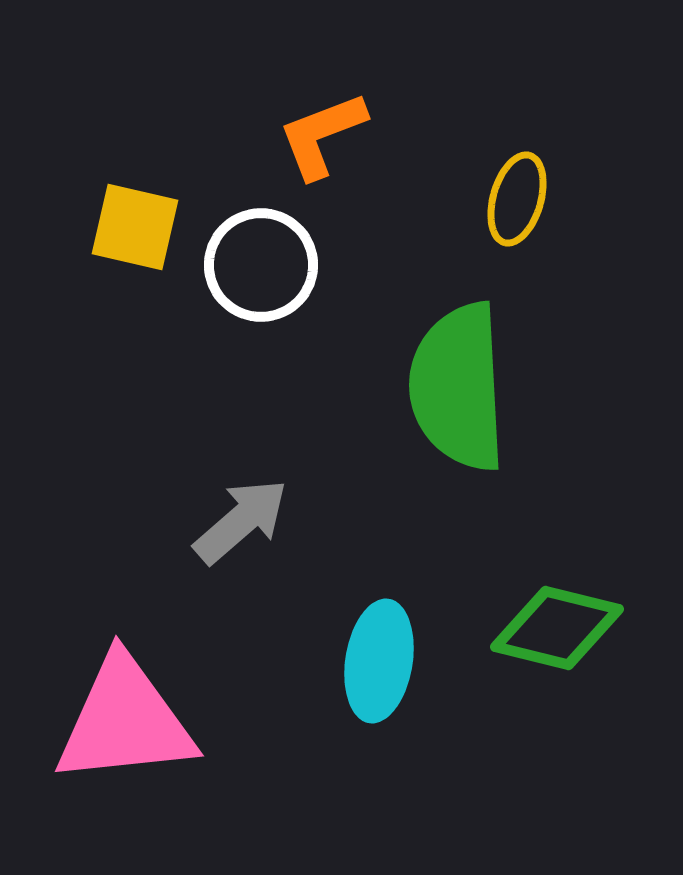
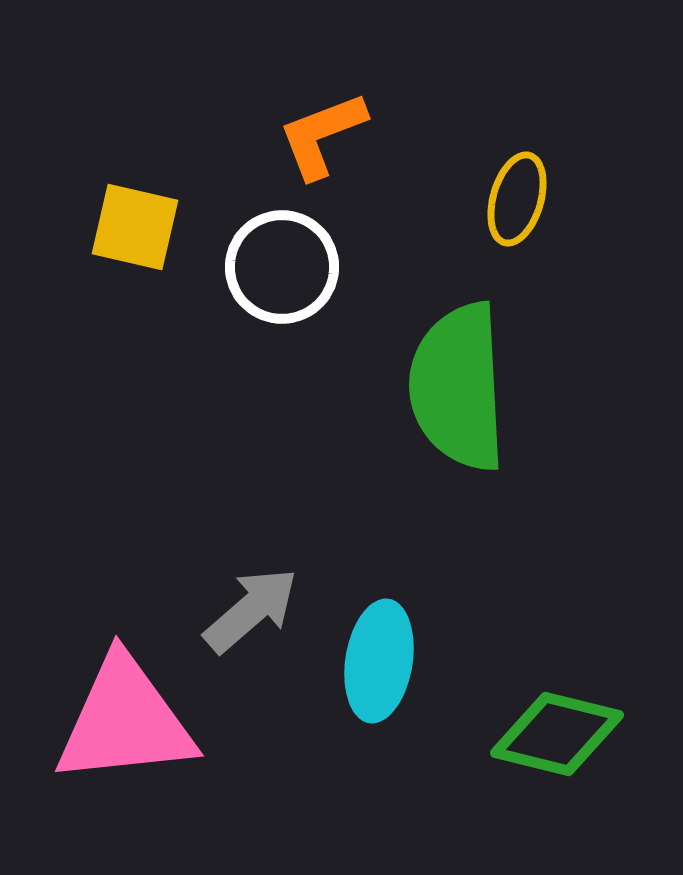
white circle: moved 21 px right, 2 px down
gray arrow: moved 10 px right, 89 px down
green diamond: moved 106 px down
